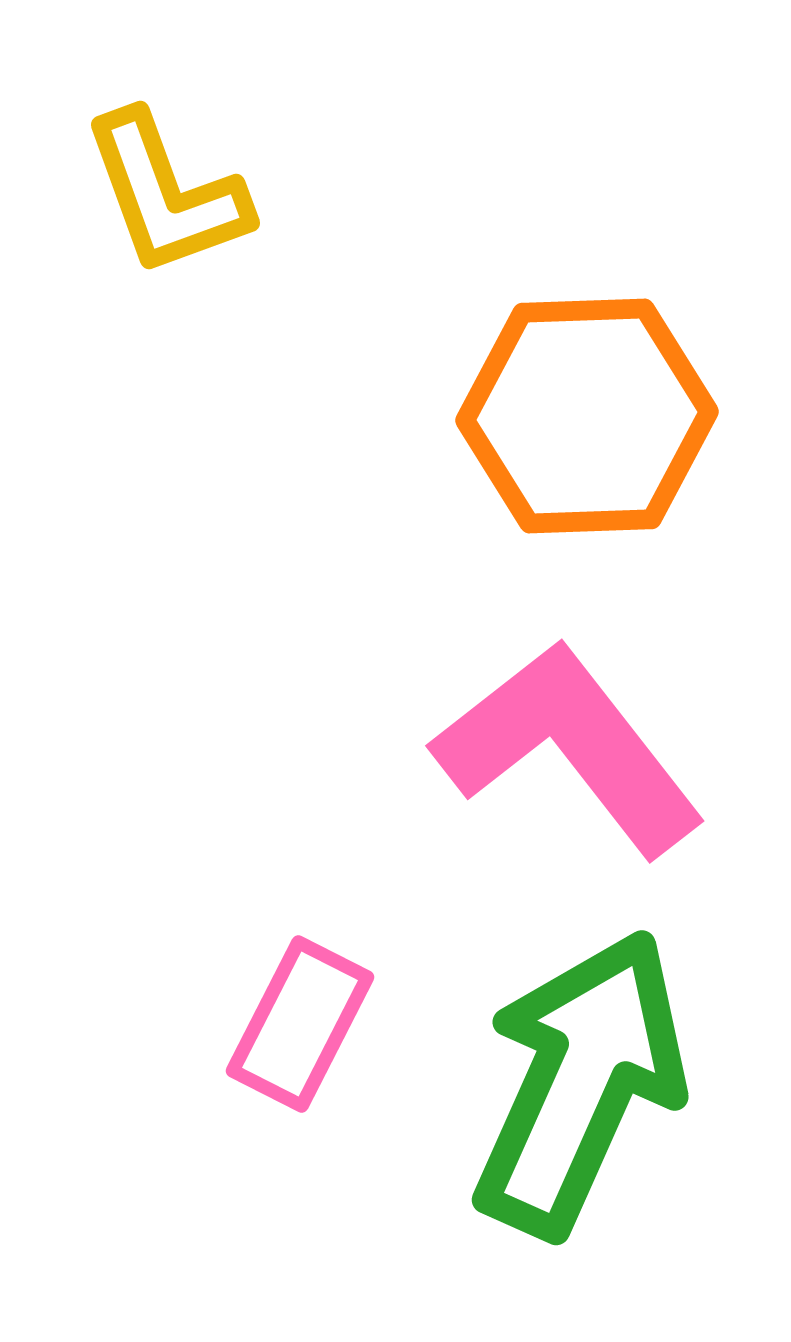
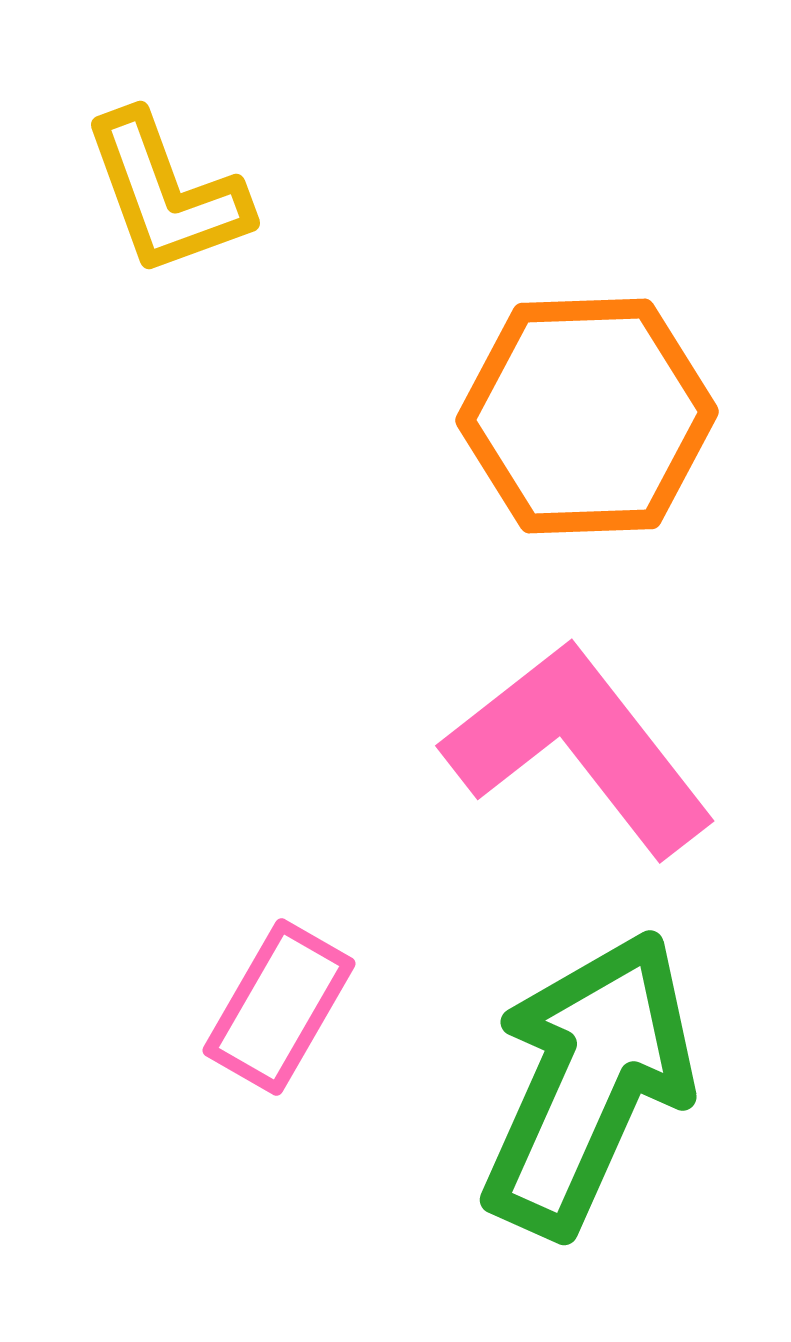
pink L-shape: moved 10 px right
pink rectangle: moved 21 px left, 17 px up; rotated 3 degrees clockwise
green arrow: moved 8 px right
